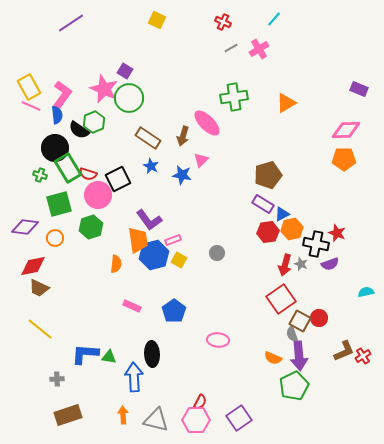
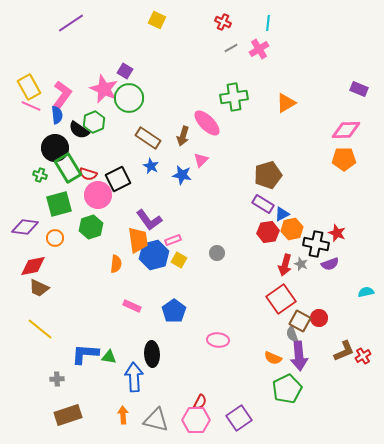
cyan line at (274, 19): moved 6 px left, 4 px down; rotated 35 degrees counterclockwise
green pentagon at (294, 386): moved 7 px left, 3 px down
